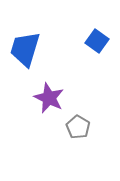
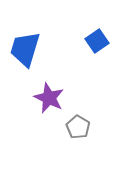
blue square: rotated 20 degrees clockwise
